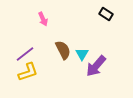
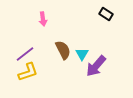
pink arrow: rotated 16 degrees clockwise
